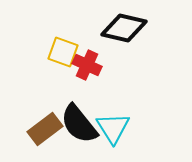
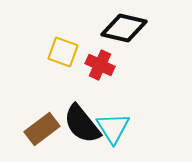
red cross: moved 13 px right
black semicircle: moved 3 px right
brown rectangle: moved 3 px left
